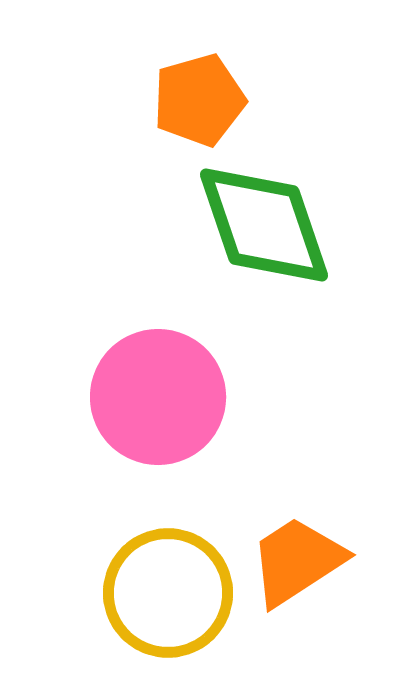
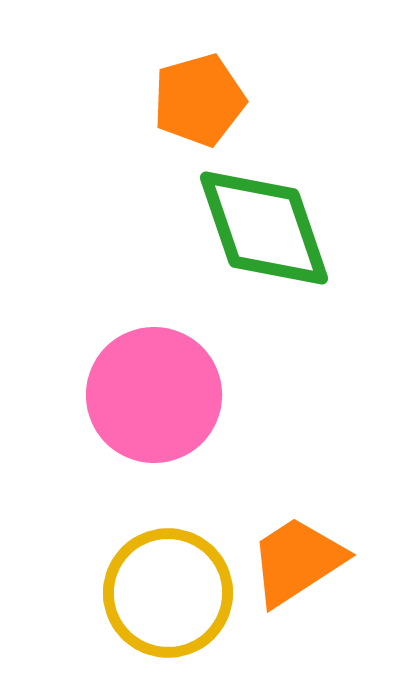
green diamond: moved 3 px down
pink circle: moved 4 px left, 2 px up
